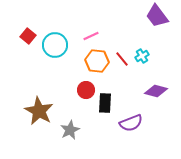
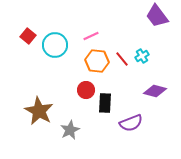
purple diamond: moved 1 px left
